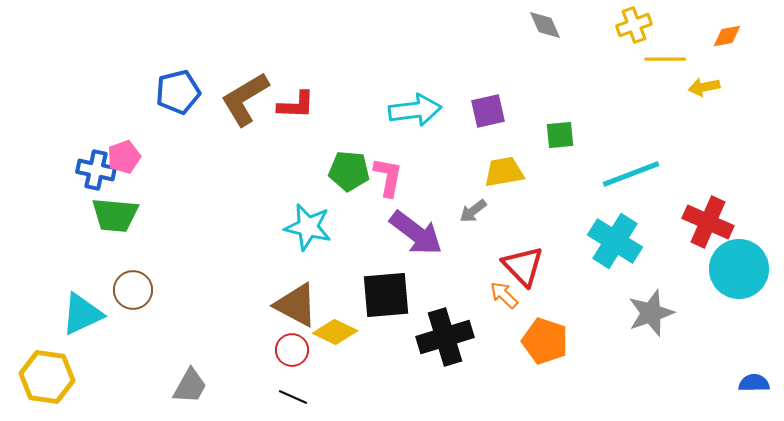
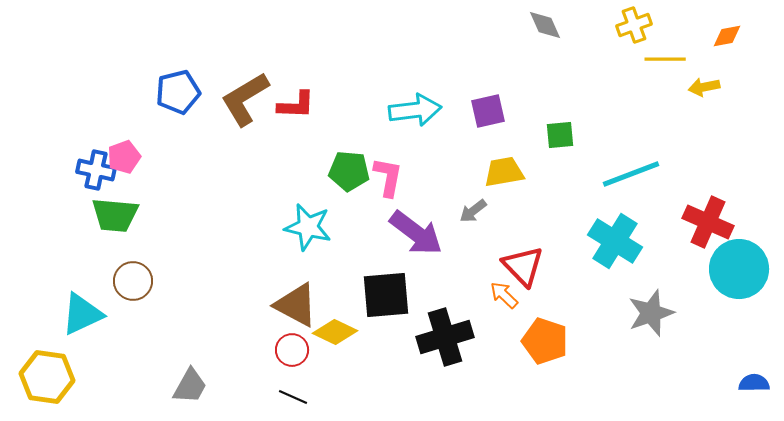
brown circle: moved 9 px up
